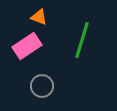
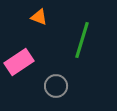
pink rectangle: moved 8 px left, 16 px down
gray circle: moved 14 px right
